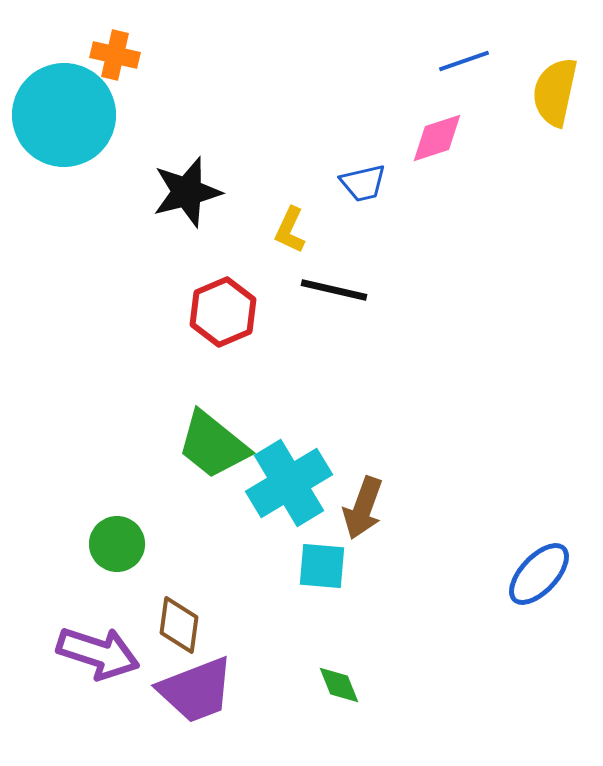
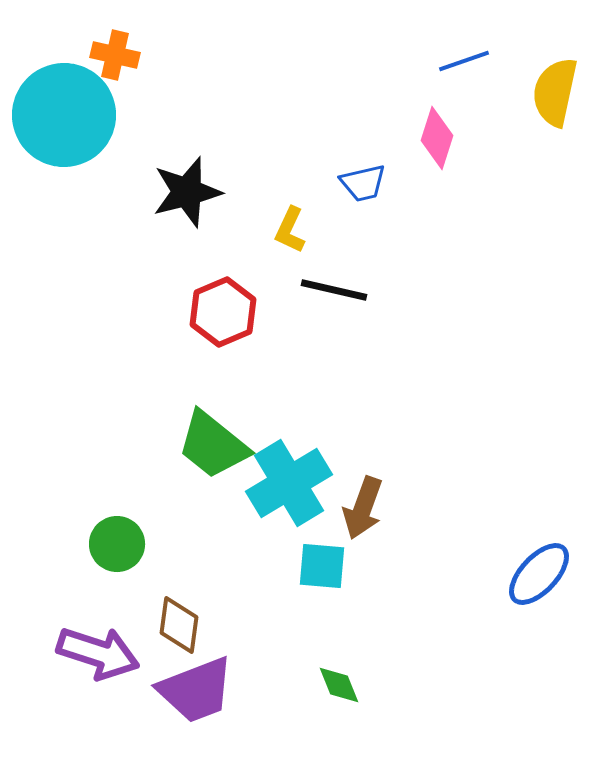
pink diamond: rotated 54 degrees counterclockwise
